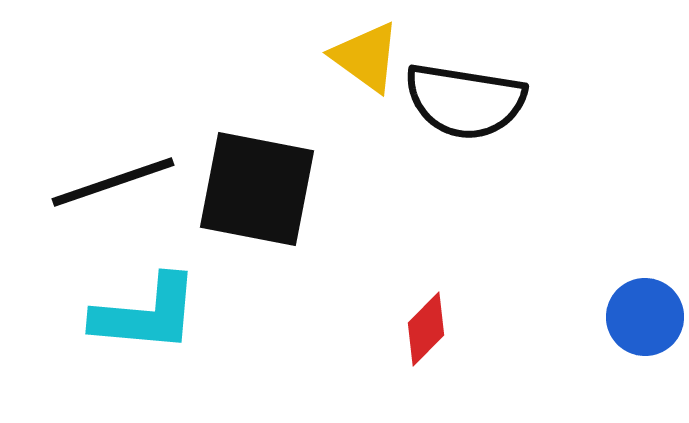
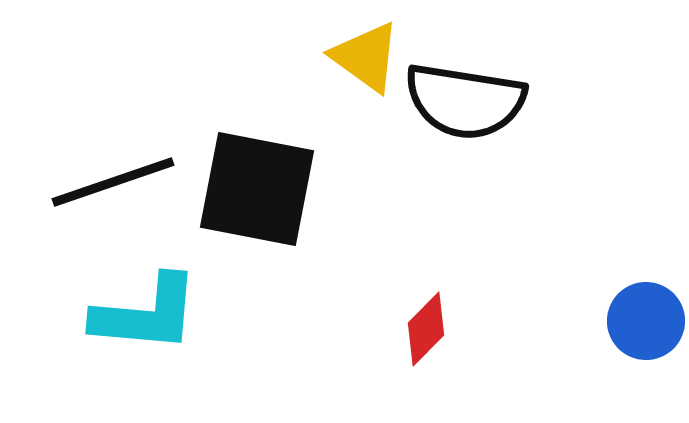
blue circle: moved 1 px right, 4 px down
